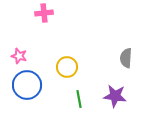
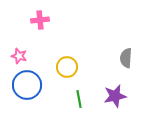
pink cross: moved 4 px left, 7 px down
purple star: rotated 20 degrees counterclockwise
